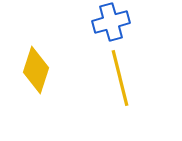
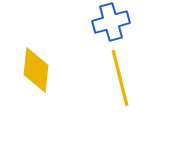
yellow diamond: rotated 12 degrees counterclockwise
